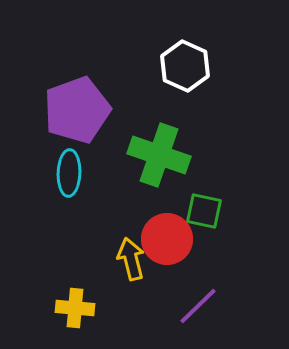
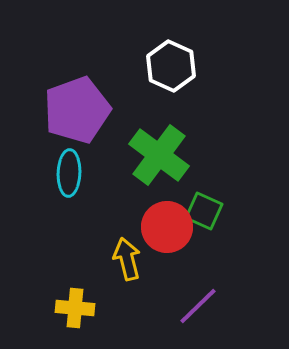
white hexagon: moved 14 px left
green cross: rotated 18 degrees clockwise
green square: rotated 12 degrees clockwise
red circle: moved 12 px up
yellow arrow: moved 4 px left
